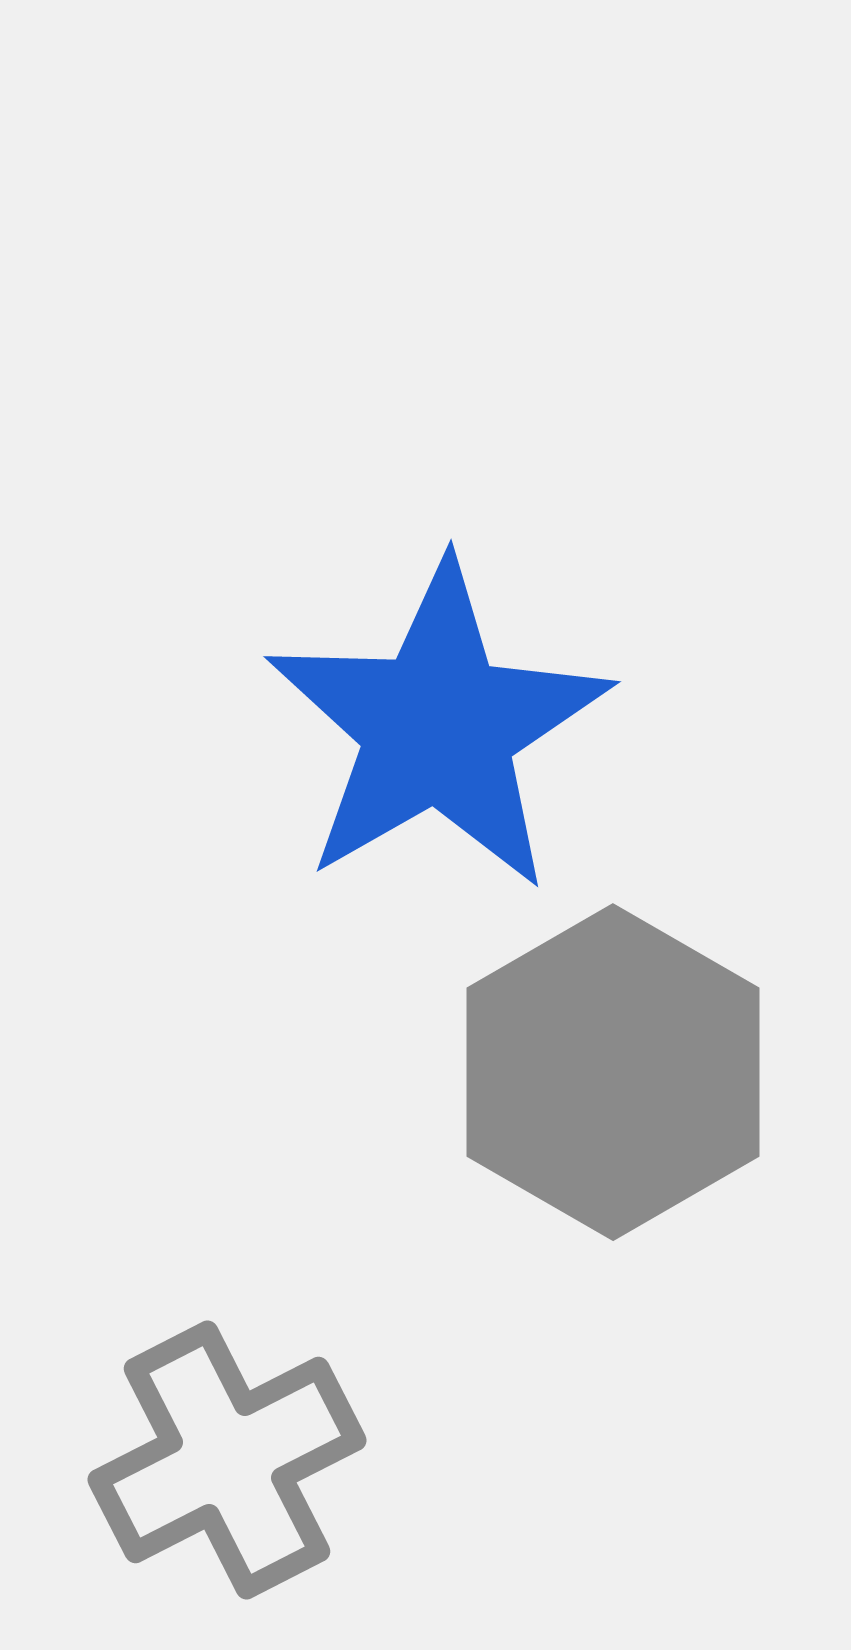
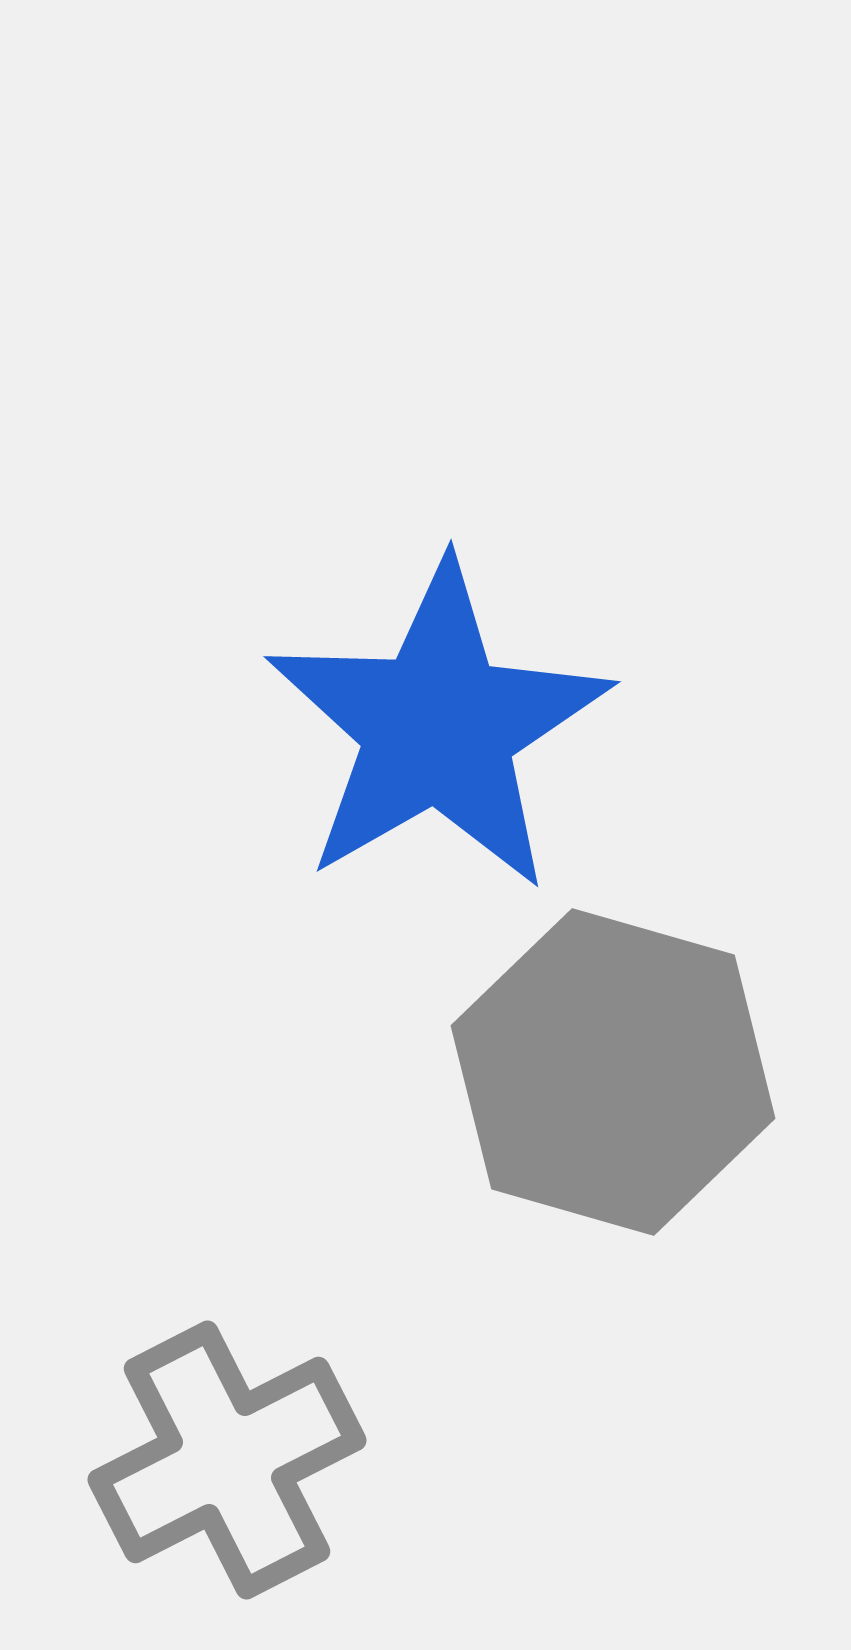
gray hexagon: rotated 14 degrees counterclockwise
